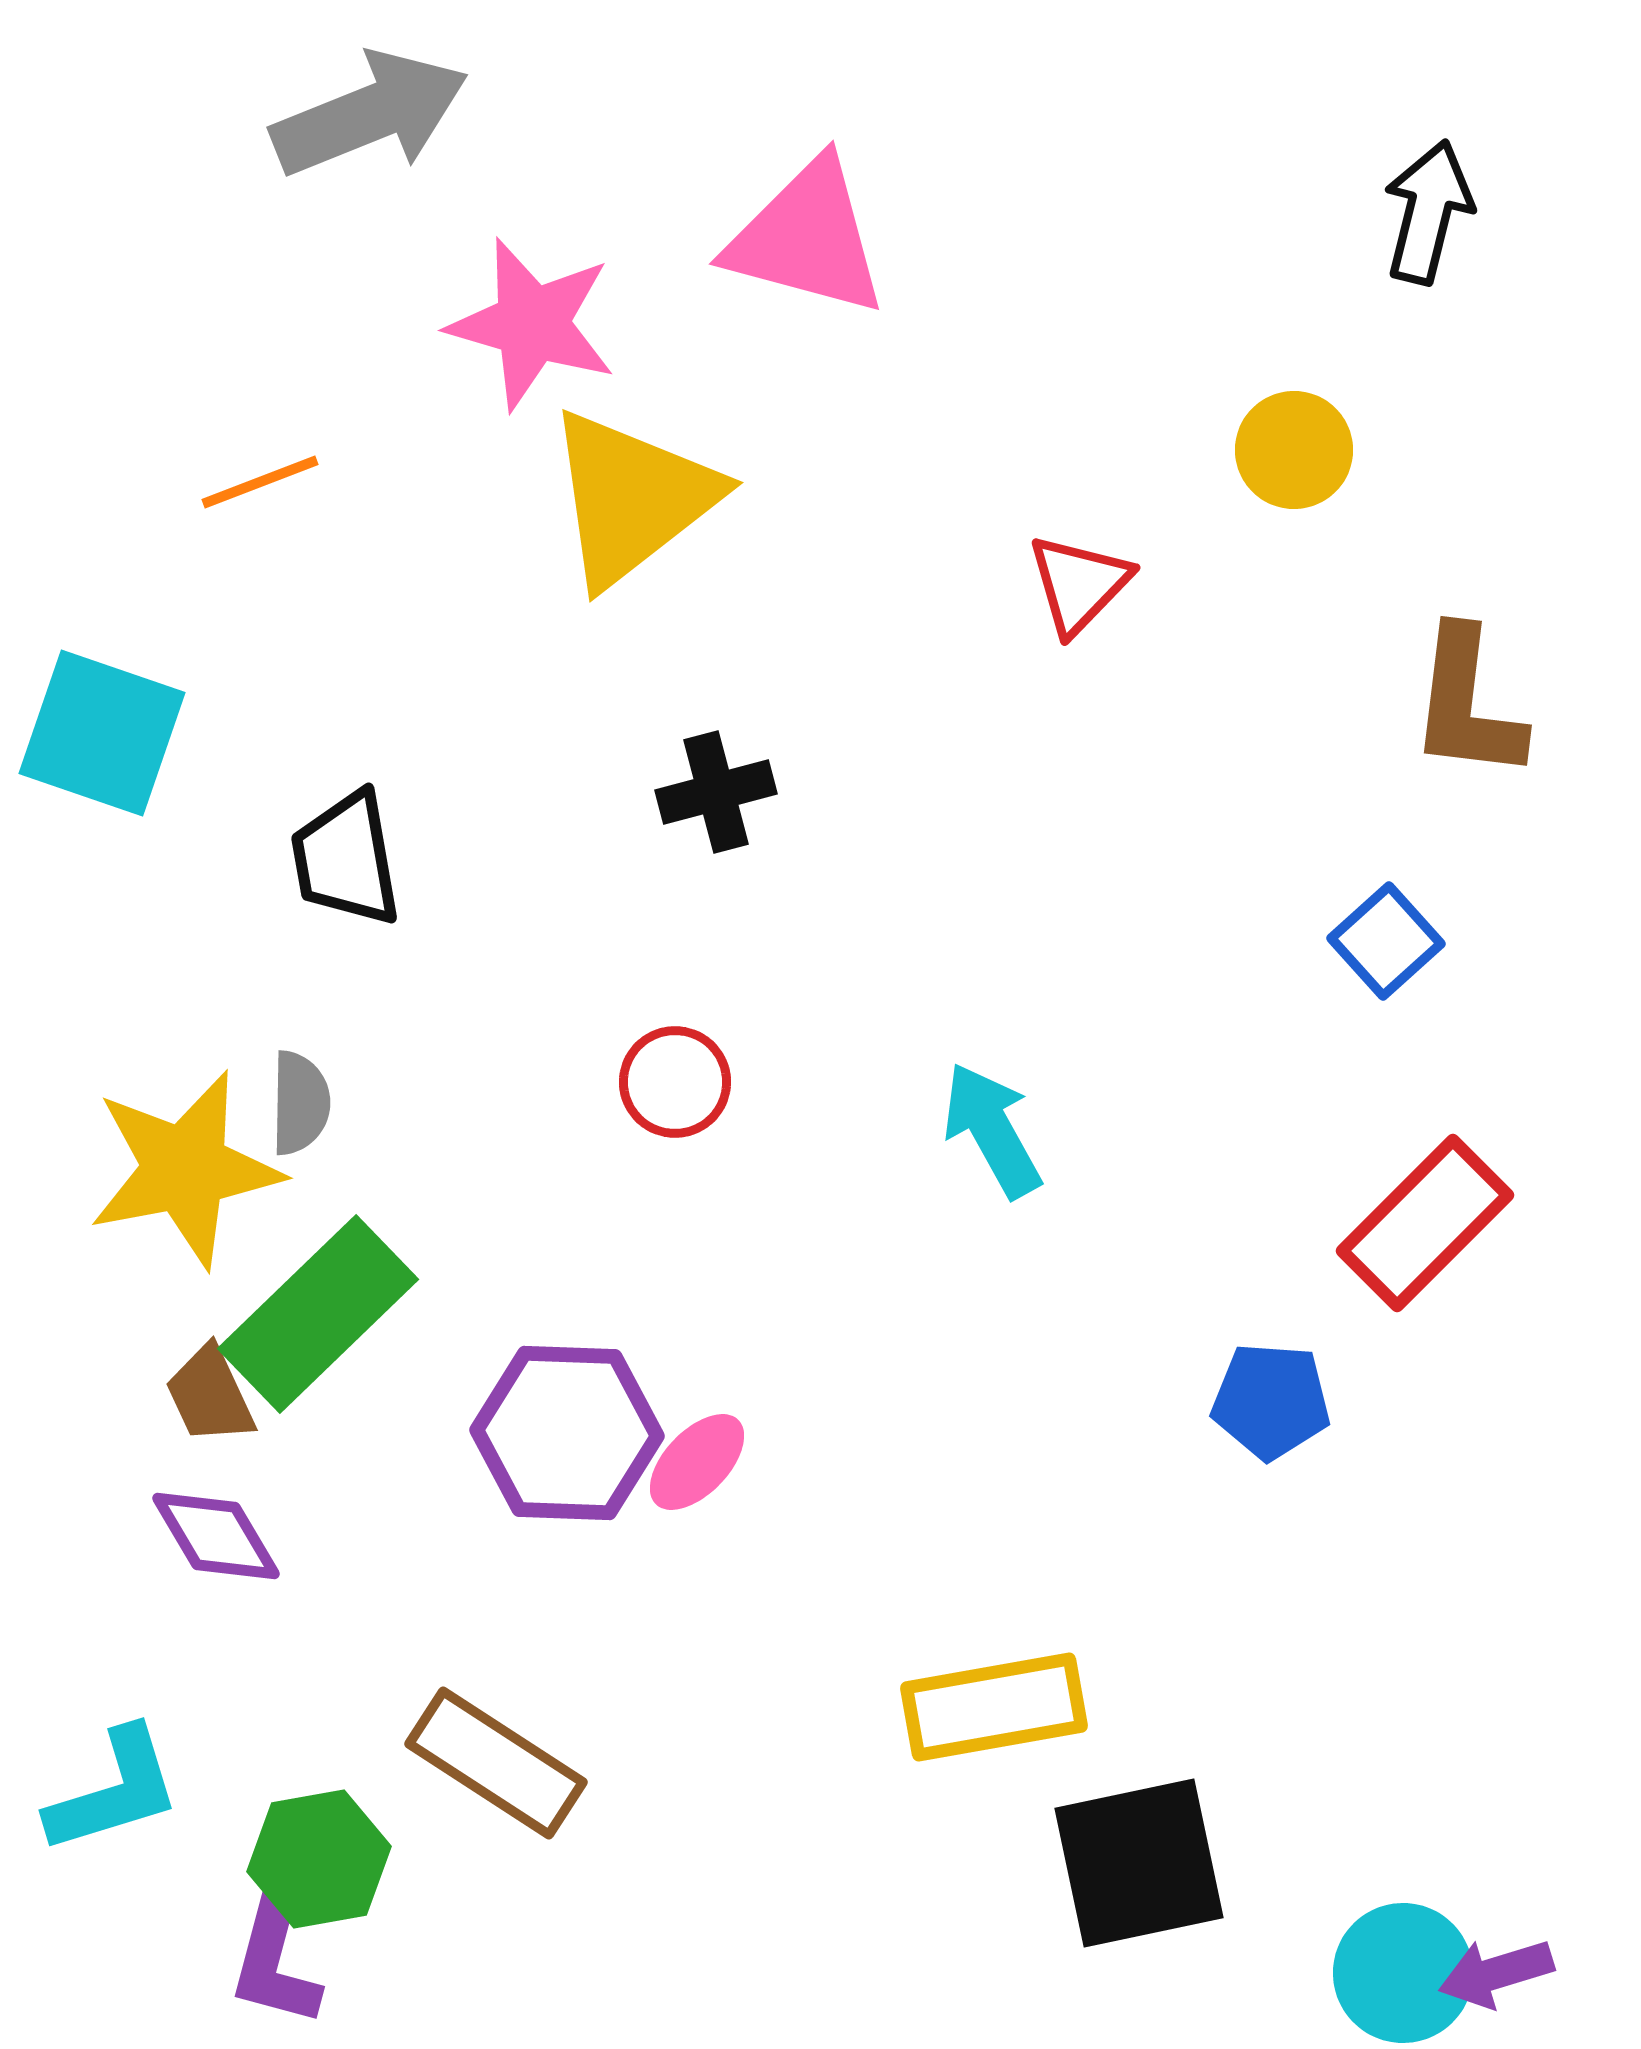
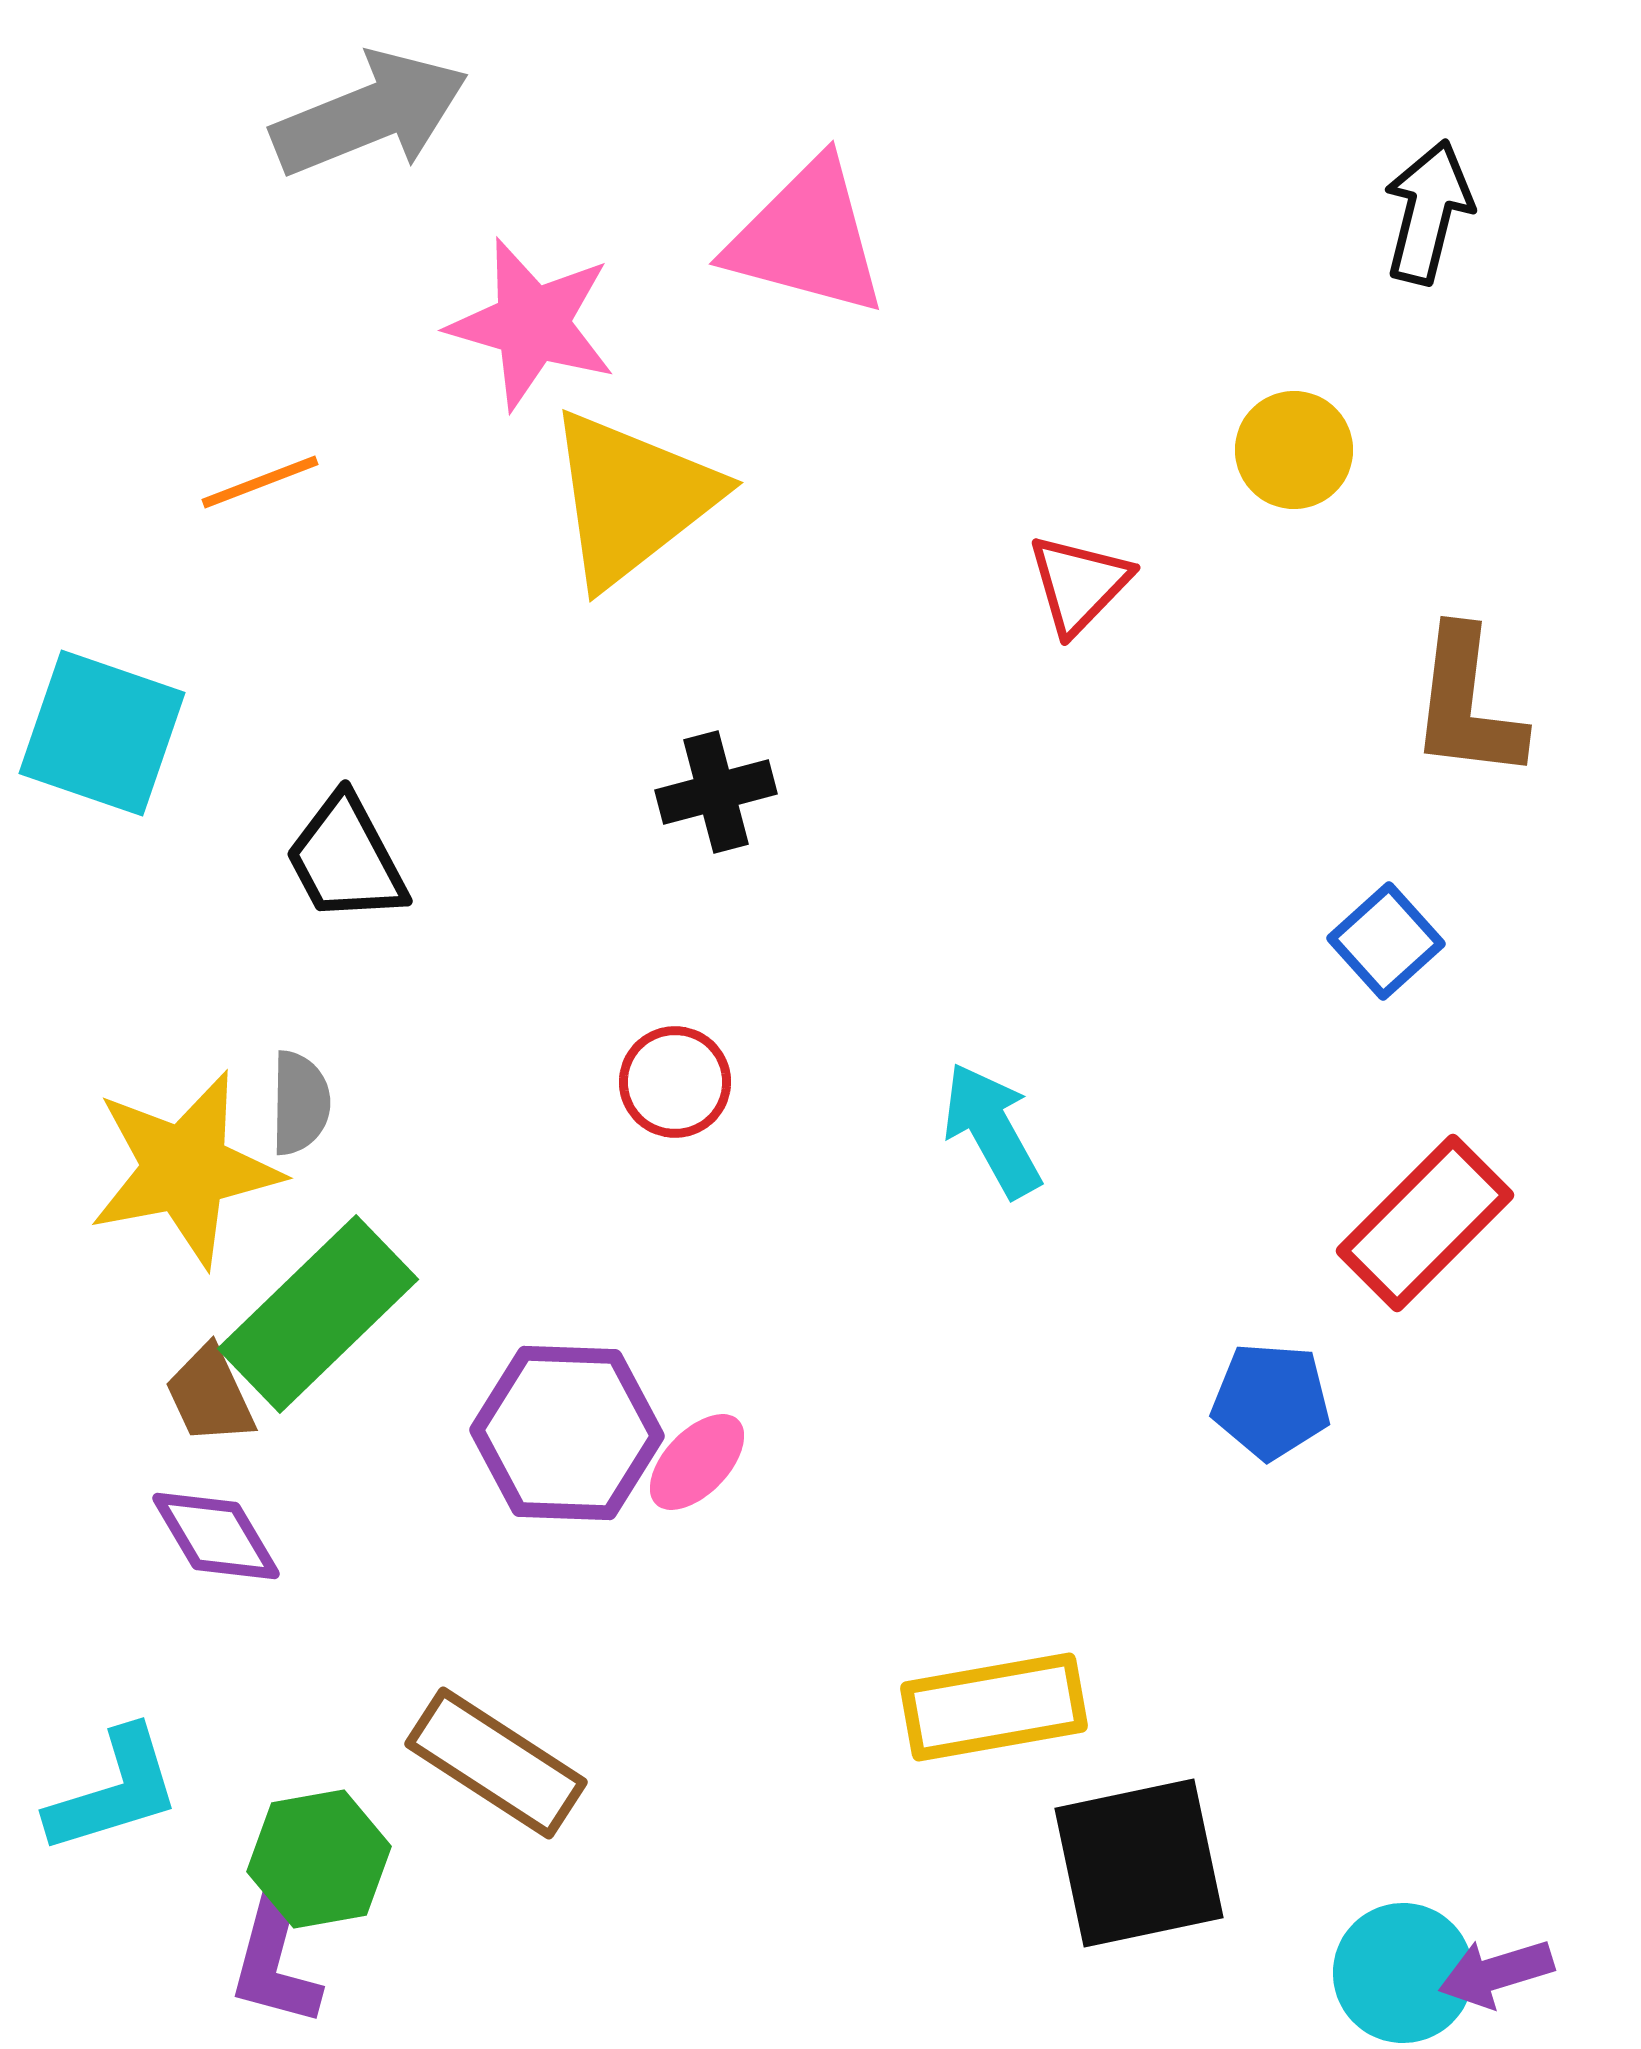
black trapezoid: rotated 18 degrees counterclockwise
